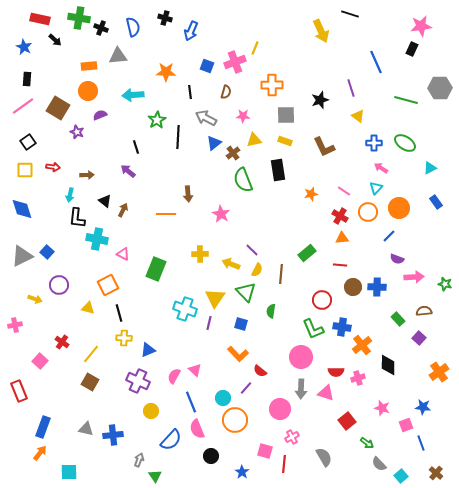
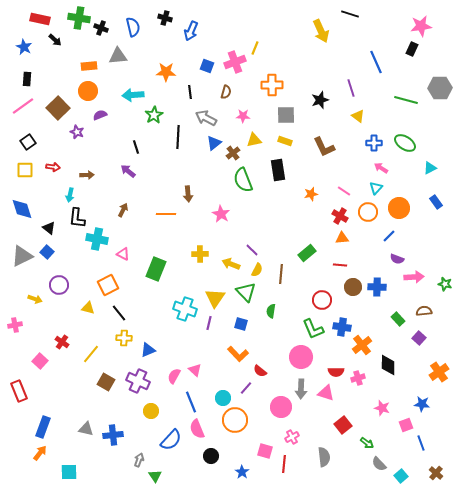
brown square at (58, 108): rotated 15 degrees clockwise
green star at (157, 120): moved 3 px left, 5 px up
black triangle at (105, 201): moved 56 px left, 27 px down
black line at (119, 313): rotated 24 degrees counterclockwise
brown square at (90, 382): moved 16 px right
blue star at (423, 407): moved 1 px left, 3 px up
pink circle at (280, 409): moved 1 px right, 2 px up
red square at (347, 421): moved 4 px left, 4 px down
gray semicircle at (324, 457): rotated 24 degrees clockwise
